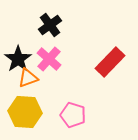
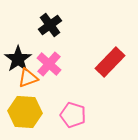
pink cross: moved 5 px down
